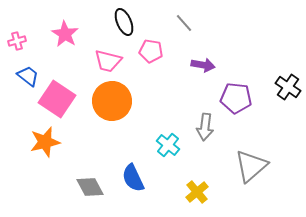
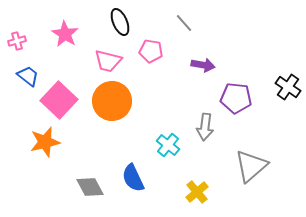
black ellipse: moved 4 px left
pink square: moved 2 px right, 1 px down; rotated 9 degrees clockwise
